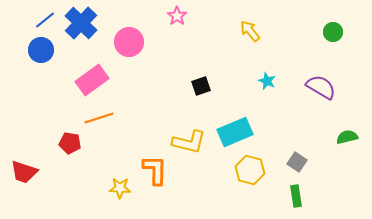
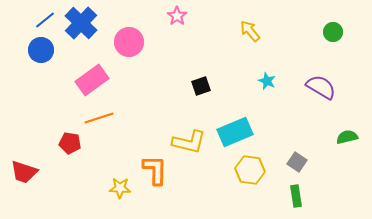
yellow hexagon: rotated 8 degrees counterclockwise
